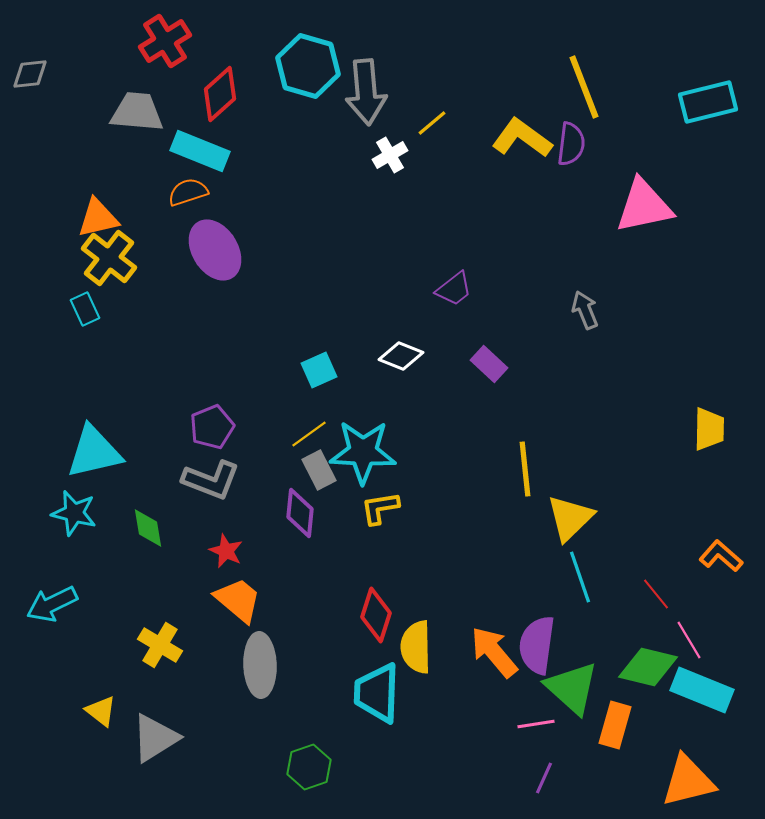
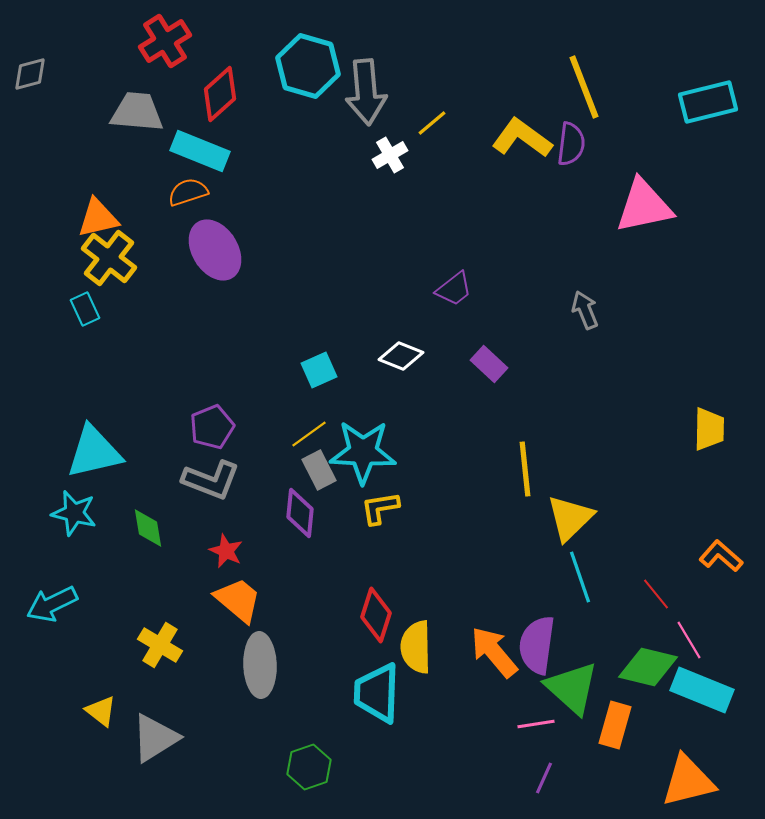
gray diamond at (30, 74): rotated 9 degrees counterclockwise
